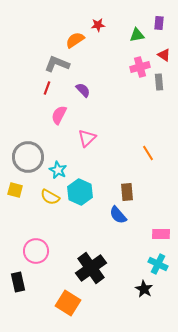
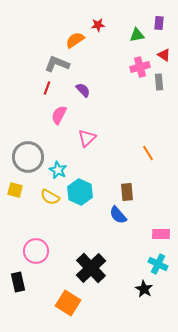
black cross: rotated 8 degrees counterclockwise
